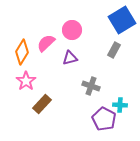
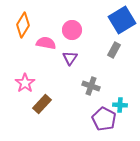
pink semicircle: rotated 54 degrees clockwise
orange diamond: moved 1 px right, 27 px up
purple triangle: rotated 42 degrees counterclockwise
pink star: moved 1 px left, 2 px down
